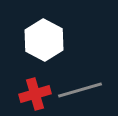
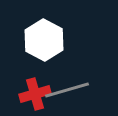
gray line: moved 13 px left
